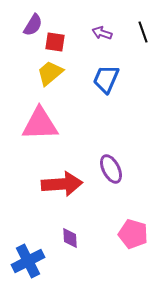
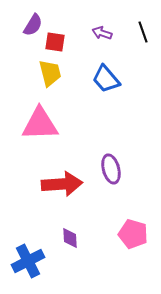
yellow trapezoid: rotated 116 degrees clockwise
blue trapezoid: rotated 64 degrees counterclockwise
purple ellipse: rotated 12 degrees clockwise
